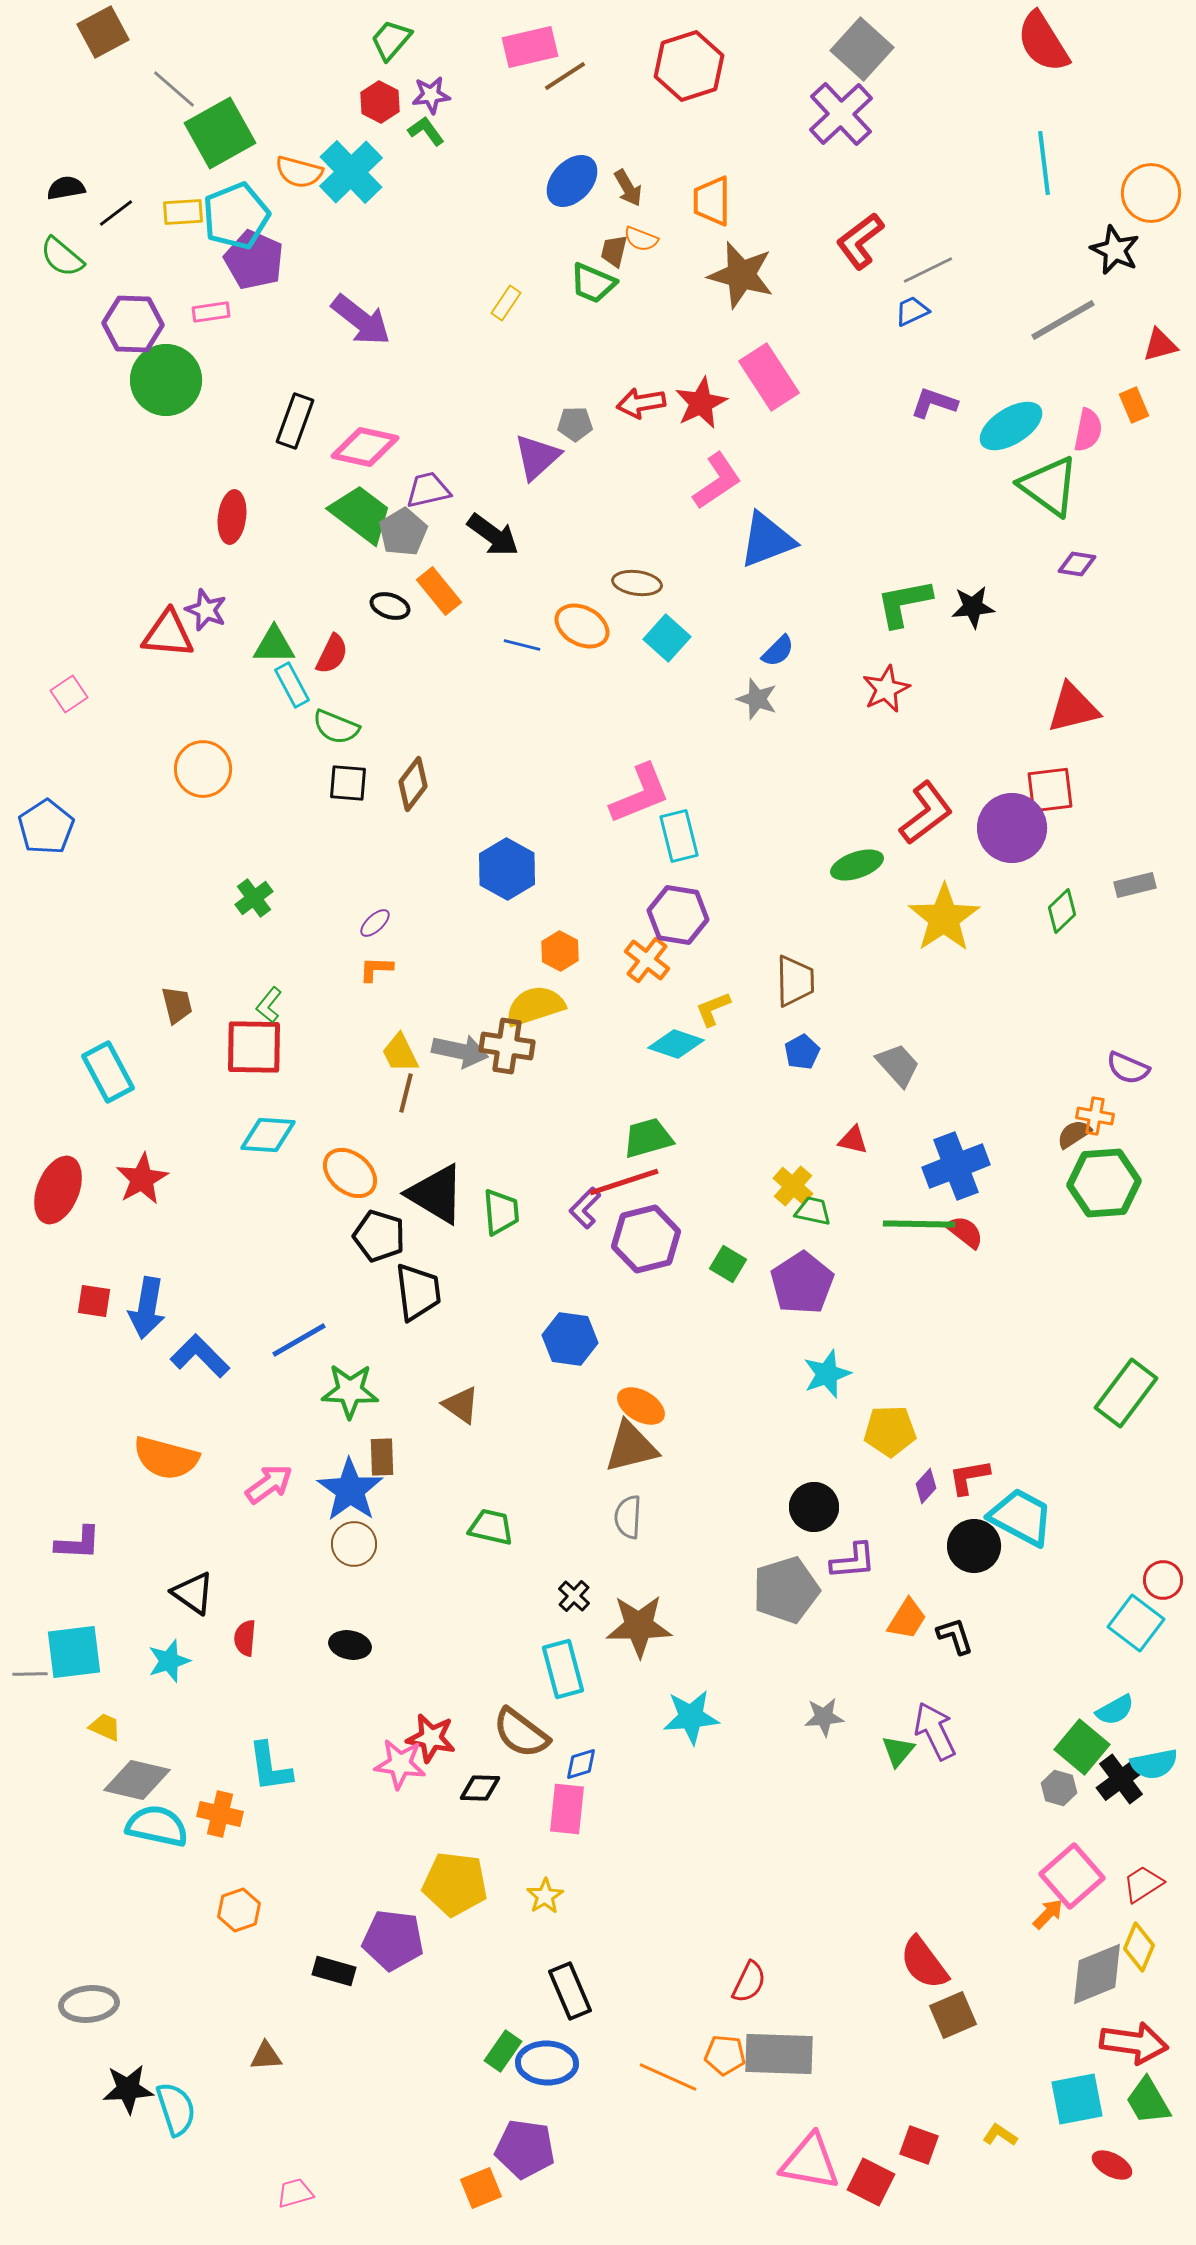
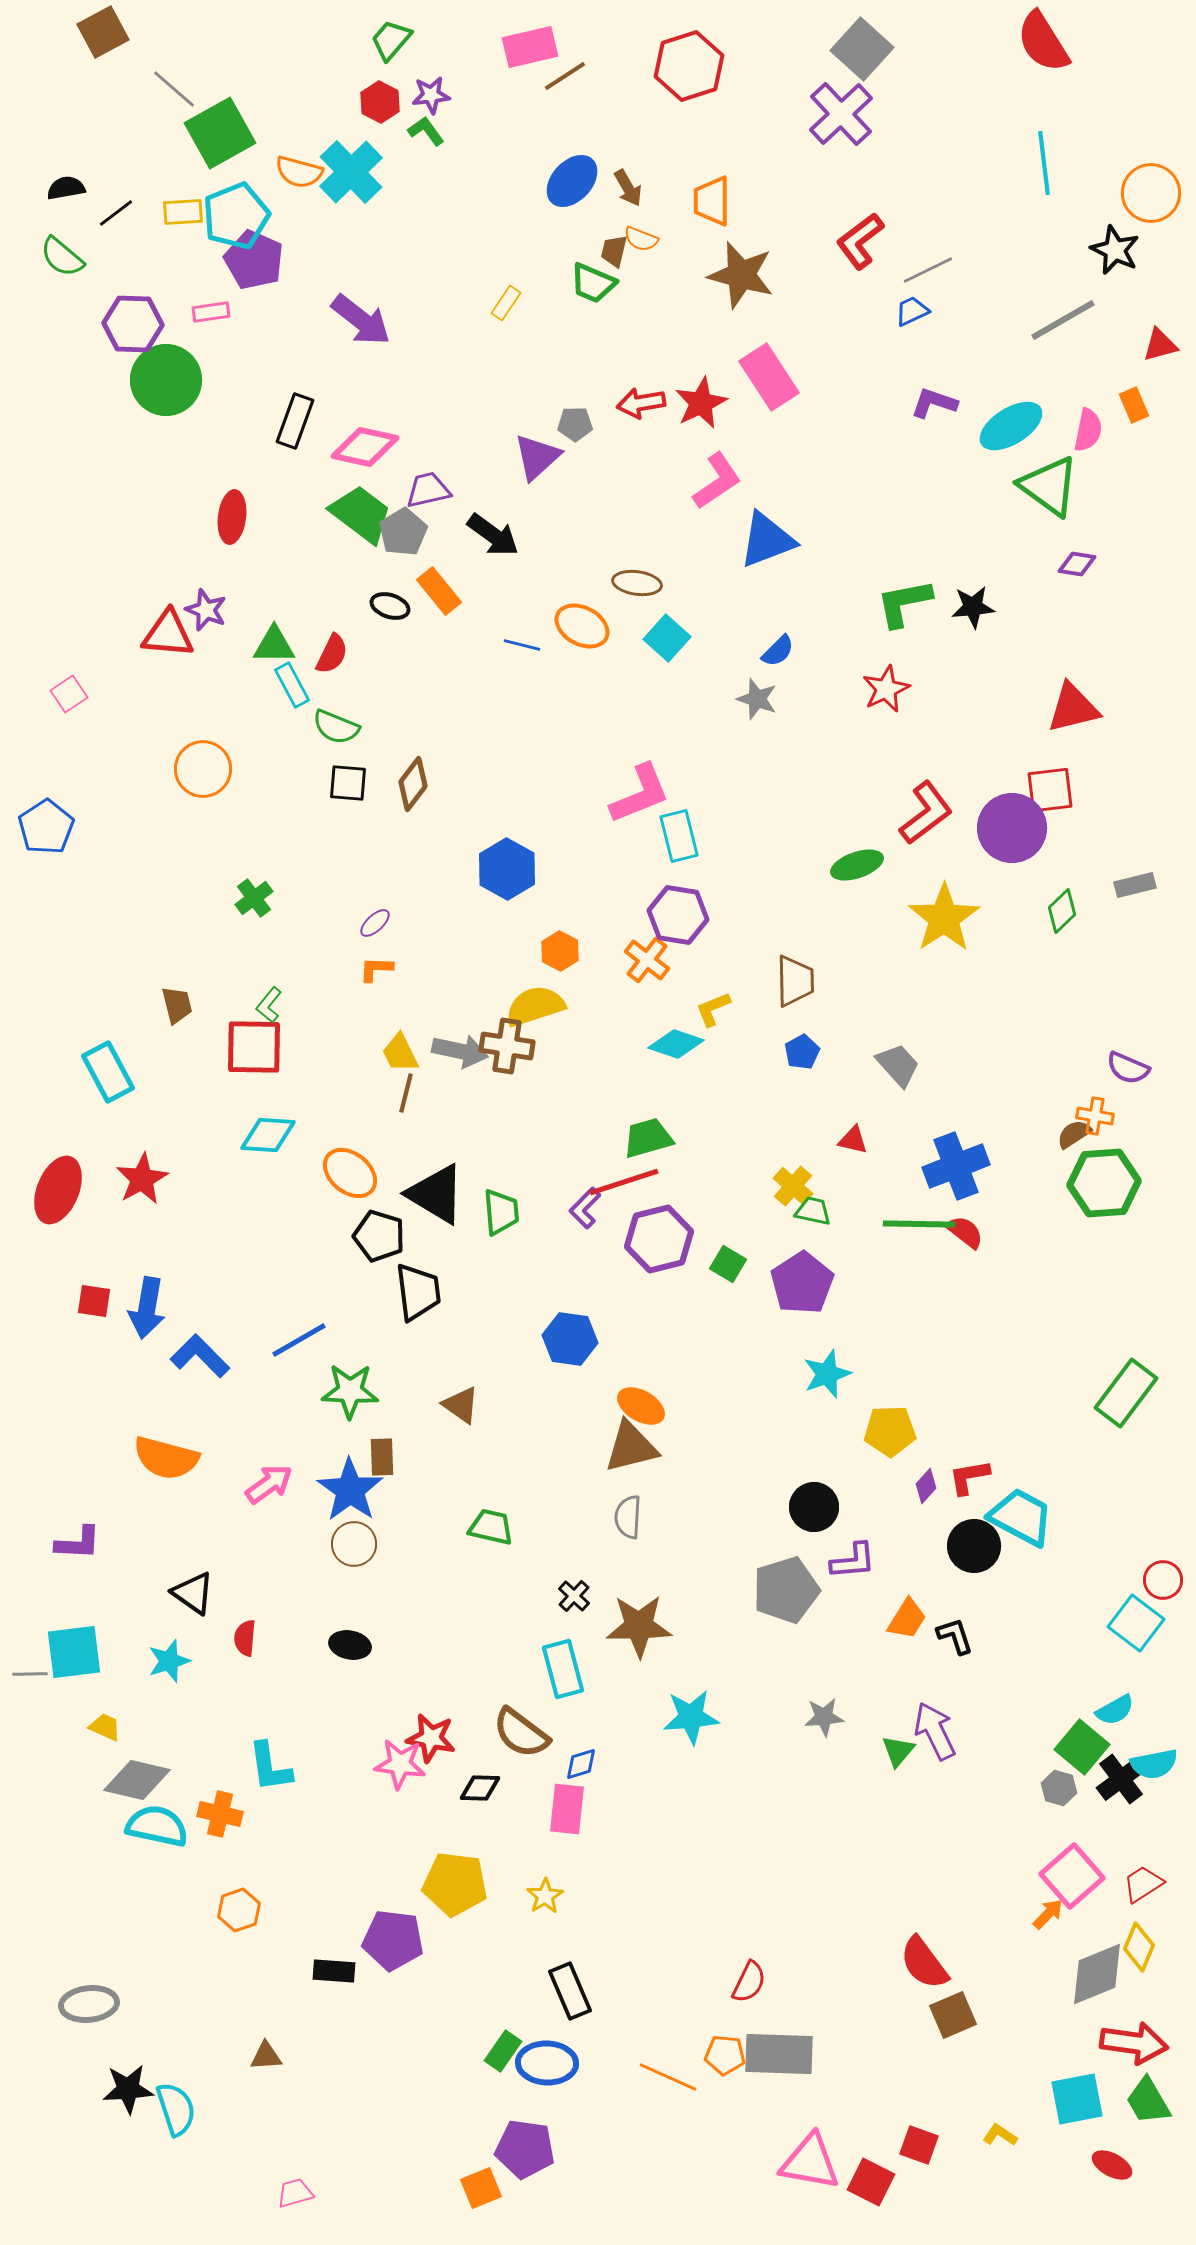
purple hexagon at (646, 1239): moved 13 px right
black rectangle at (334, 1971): rotated 12 degrees counterclockwise
